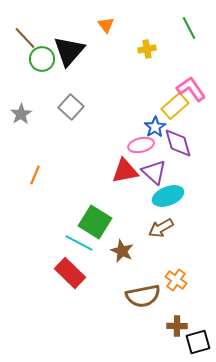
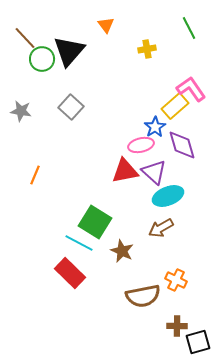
gray star: moved 3 px up; rotated 30 degrees counterclockwise
purple diamond: moved 4 px right, 2 px down
orange cross: rotated 10 degrees counterclockwise
